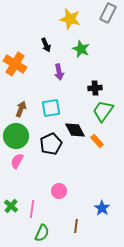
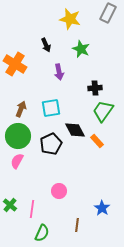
green circle: moved 2 px right
green cross: moved 1 px left, 1 px up
brown line: moved 1 px right, 1 px up
